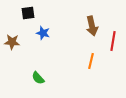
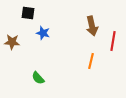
black square: rotated 16 degrees clockwise
